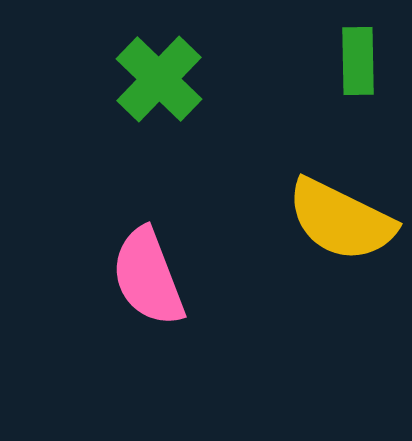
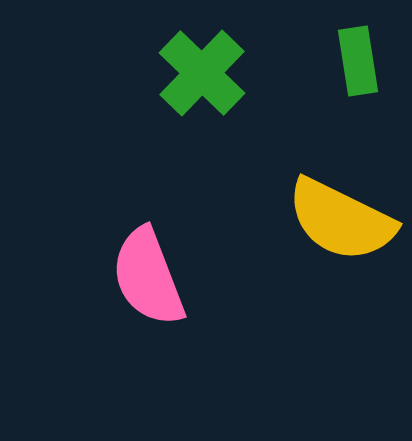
green rectangle: rotated 8 degrees counterclockwise
green cross: moved 43 px right, 6 px up
